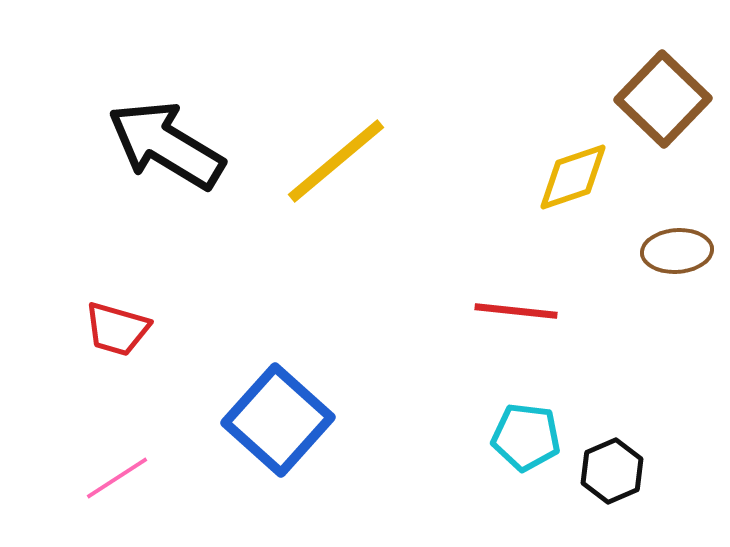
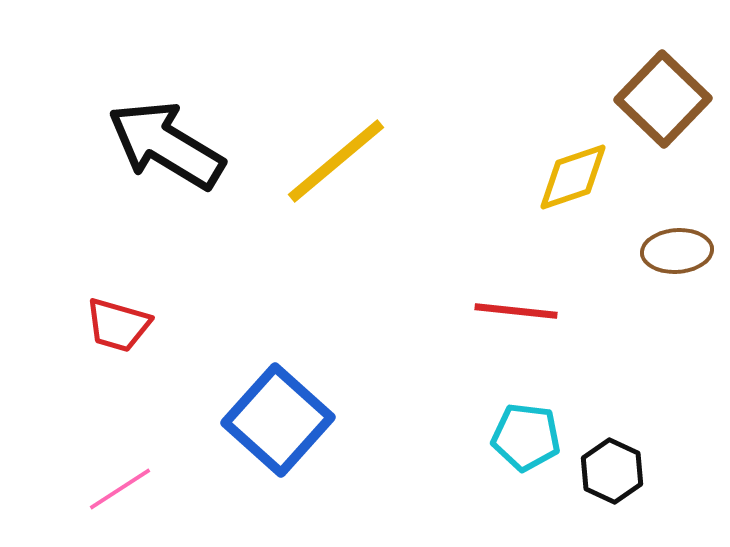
red trapezoid: moved 1 px right, 4 px up
black hexagon: rotated 12 degrees counterclockwise
pink line: moved 3 px right, 11 px down
